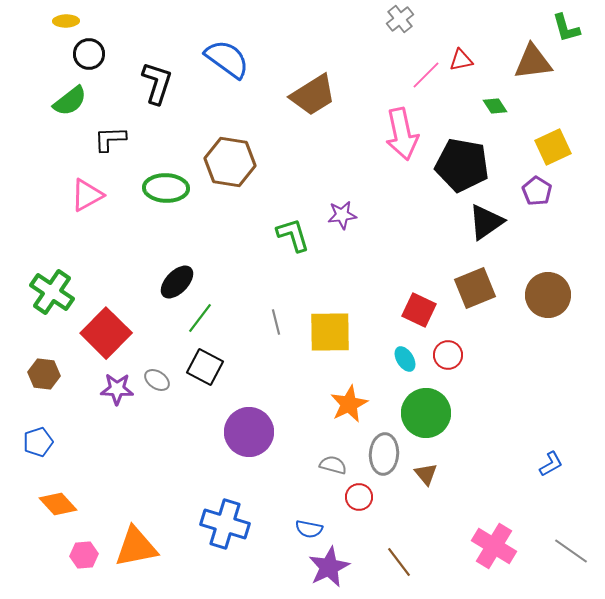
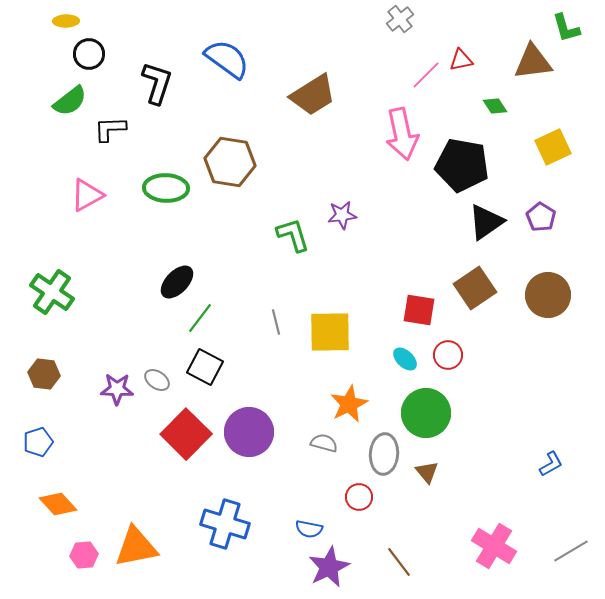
black L-shape at (110, 139): moved 10 px up
purple pentagon at (537, 191): moved 4 px right, 26 px down
brown square at (475, 288): rotated 12 degrees counterclockwise
red square at (419, 310): rotated 16 degrees counterclockwise
red square at (106, 333): moved 80 px right, 101 px down
cyan ellipse at (405, 359): rotated 15 degrees counterclockwise
gray semicircle at (333, 465): moved 9 px left, 22 px up
brown triangle at (426, 474): moved 1 px right, 2 px up
gray line at (571, 551): rotated 66 degrees counterclockwise
